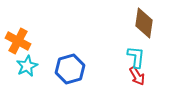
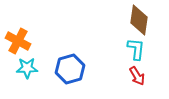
brown diamond: moved 5 px left, 3 px up
cyan L-shape: moved 8 px up
cyan star: moved 2 px down; rotated 25 degrees clockwise
